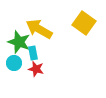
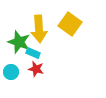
yellow square: moved 14 px left, 1 px down
yellow arrow: rotated 124 degrees counterclockwise
cyan rectangle: rotated 56 degrees counterclockwise
cyan circle: moved 3 px left, 9 px down
